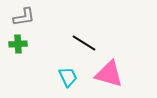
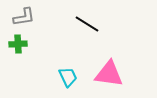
black line: moved 3 px right, 19 px up
pink triangle: rotated 8 degrees counterclockwise
